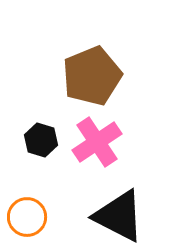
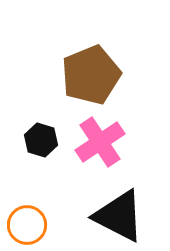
brown pentagon: moved 1 px left, 1 px up
pink cross: moved 3 px right
orange circle: moved 8 px down
